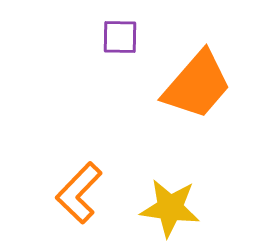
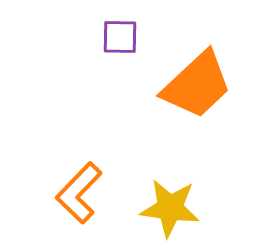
orange trapezoid: rotated 6 degrees clockwise
